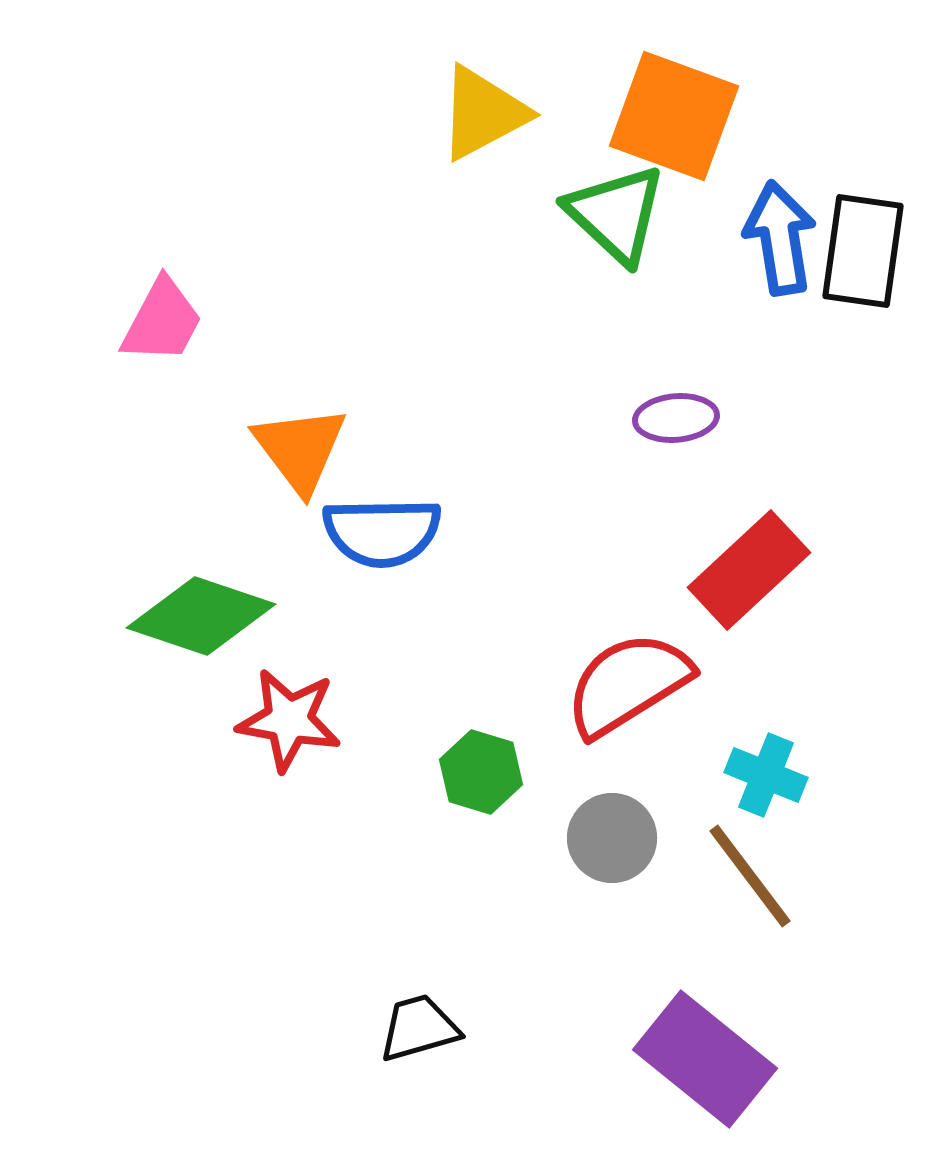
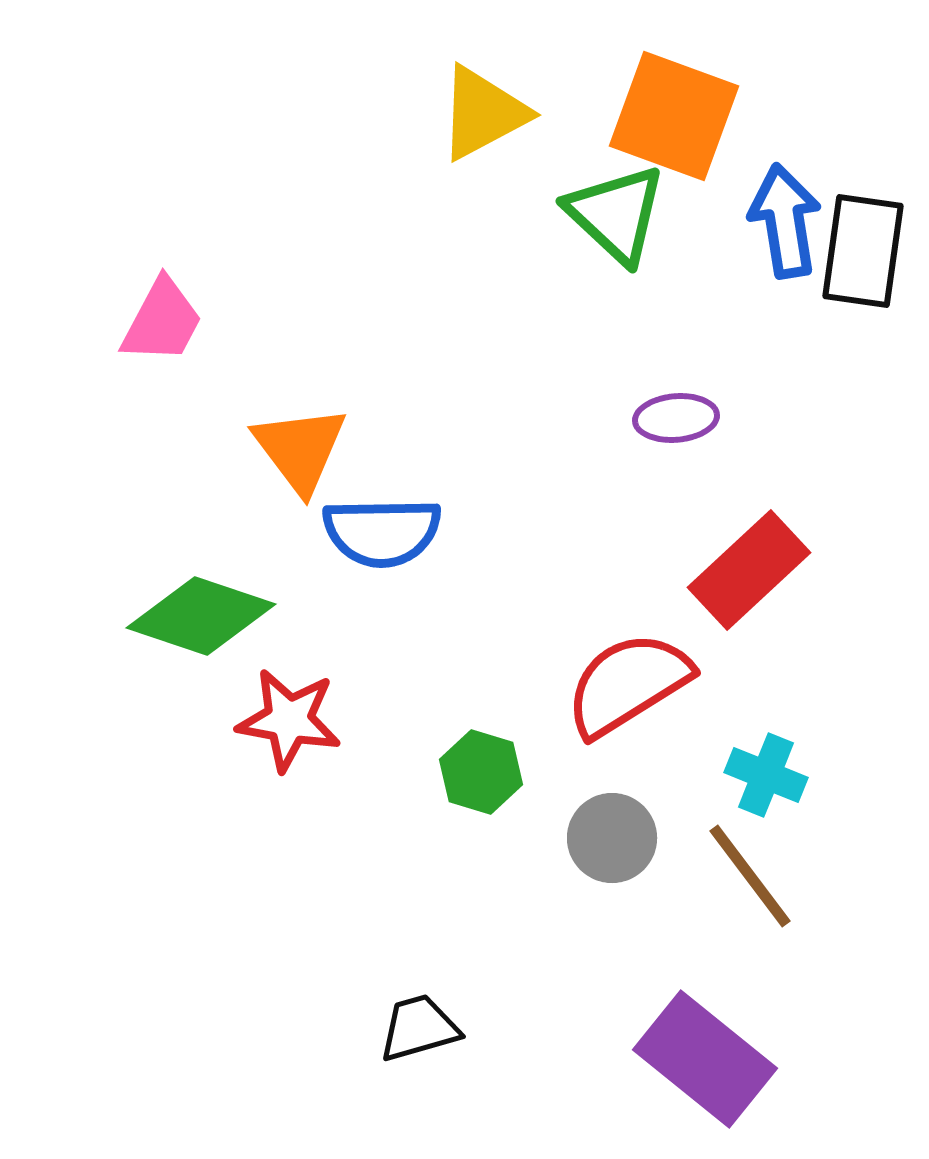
blue arrow: moved 5 px right, 17 px up
